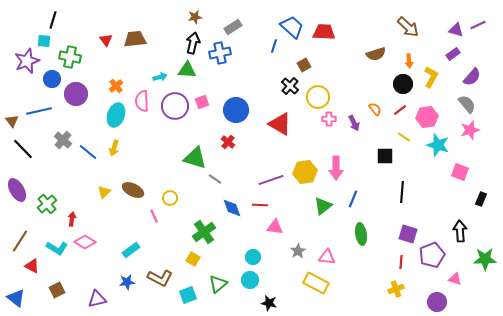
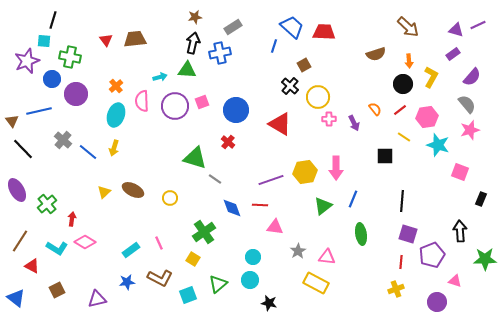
black line at (402, 192): moved 9 px down
pink line at (154, 216): moved 5 px right, 27 px down
pink triangle at (455, 279): moved 2 px down
